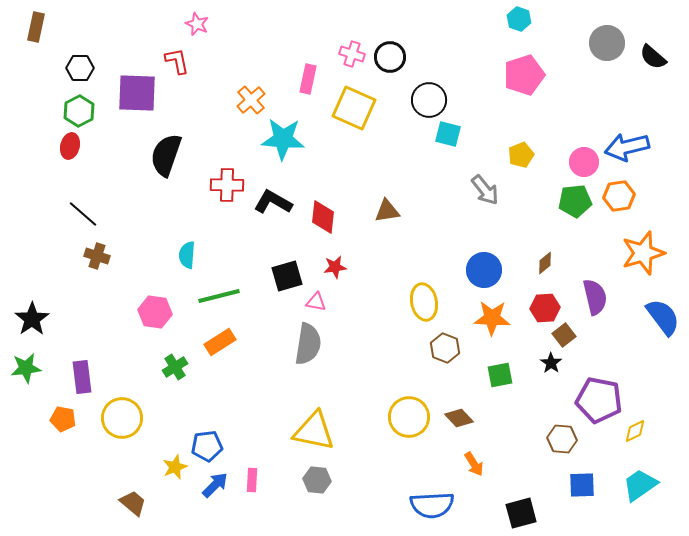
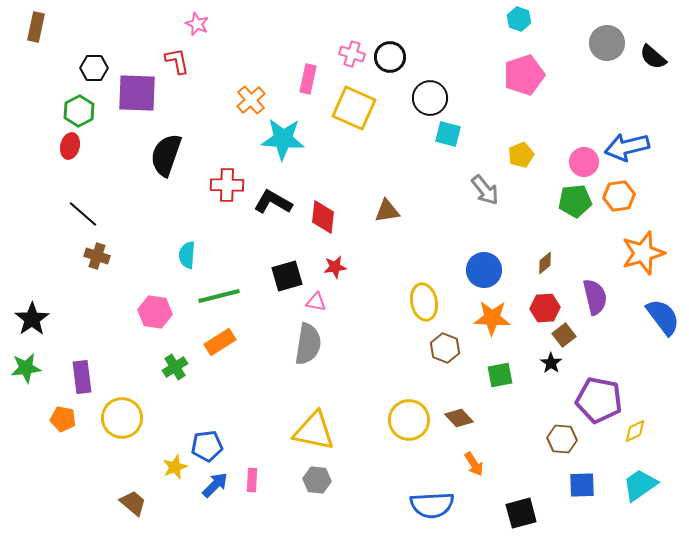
black hexagon at (80, 68): moved 14 px right
black circle at (429, 100): moved 1 px right, 2 px up
yellow circle at (409, 417): moved 3 px down
